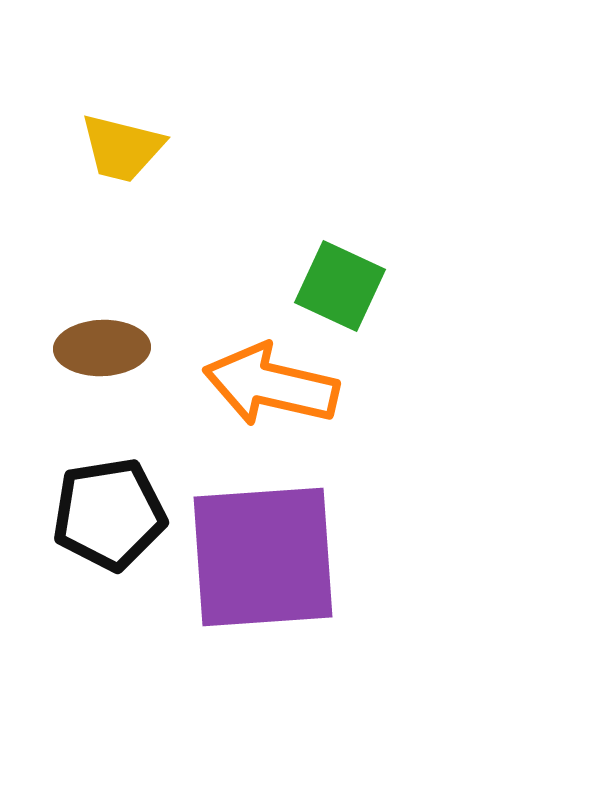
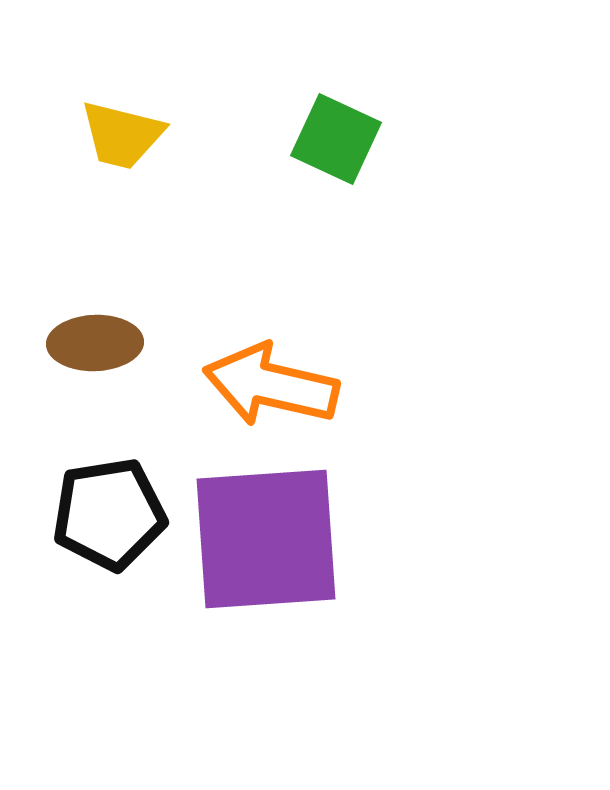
yellow trapezoid: moved 13 px up
green square: moved 4 px left, 147 px up
brown ellipse: moved 7 px left, 5 px up
purple square: moved 3 px right, 18 px up
